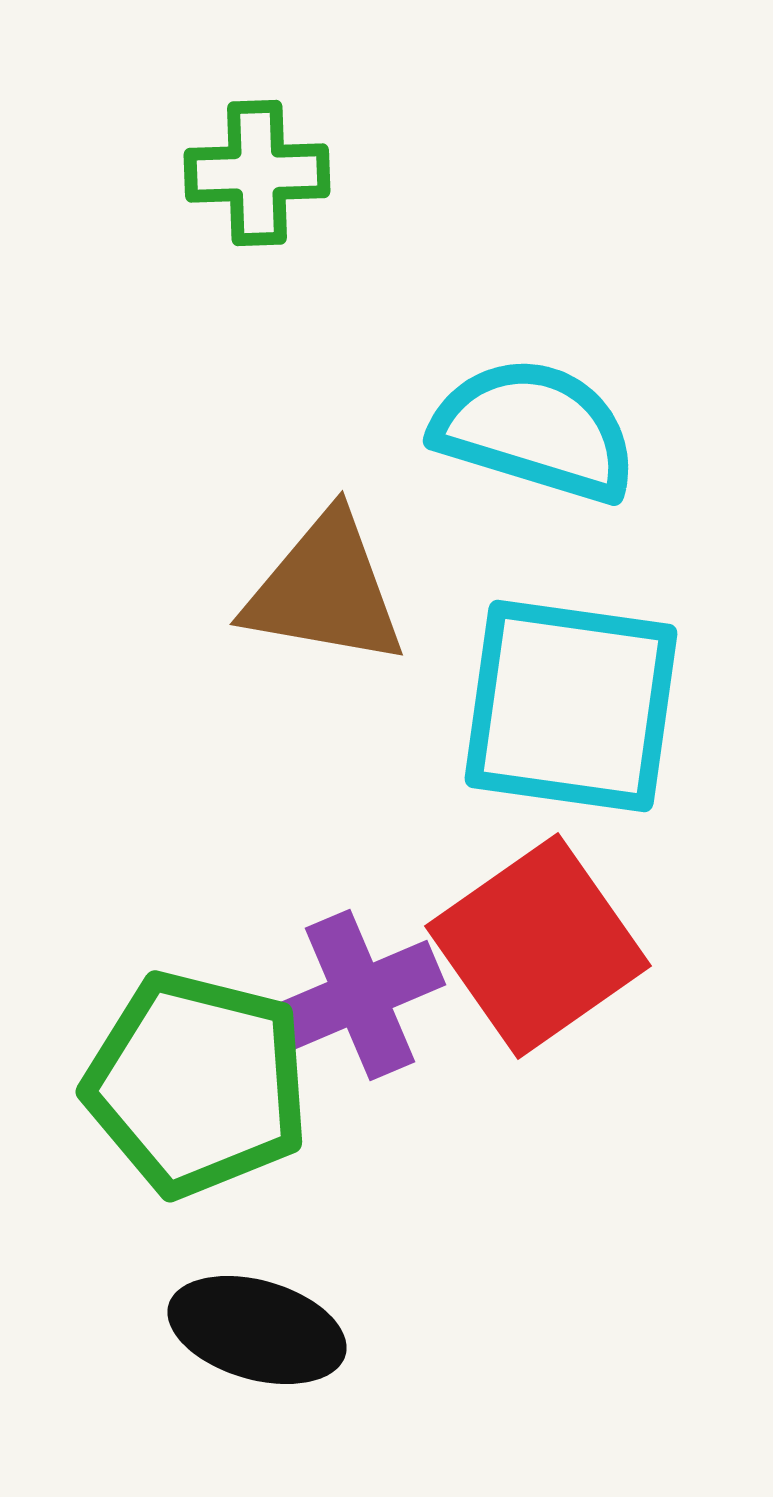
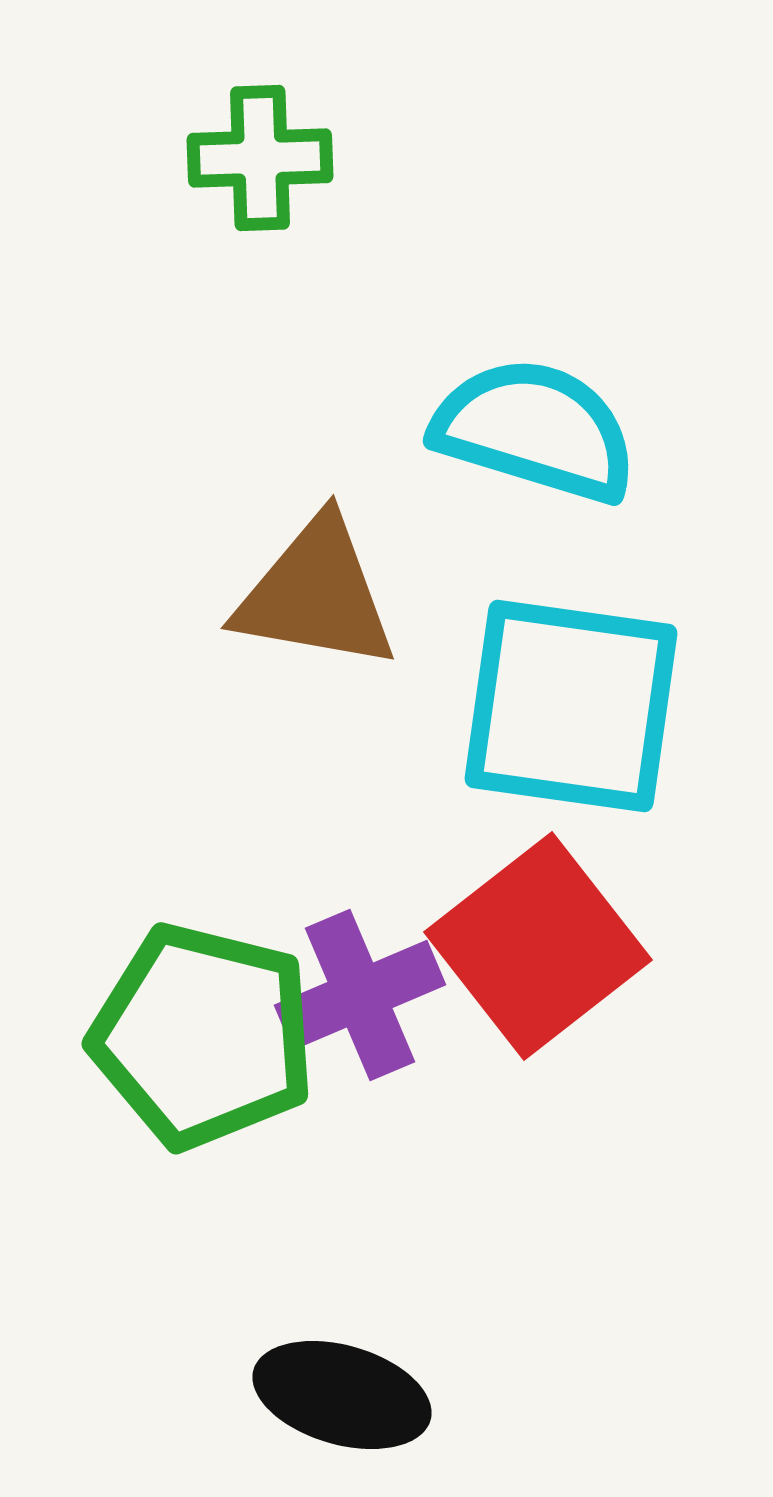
green cross: moved 3 px right, 15 px up
brown triangle: moved 9 px left, 4 px down
red square: rotated 3 degrees counterclockwise
green pentagon: moved 6 px right, 48 px up
black ellipse: moved 85 px right, 65 px down
